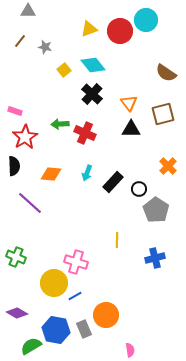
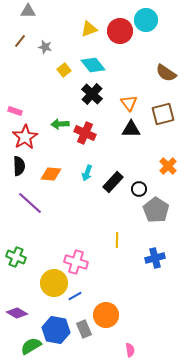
black semicircle: moved 5 px right
